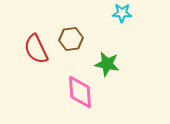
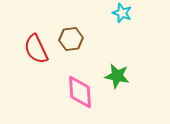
cyan star: rotated 18 degrees clockwise
green star: moved 10 px right, 12 px down
